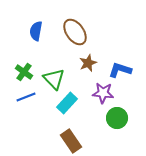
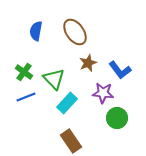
blue L-shape: rotated 145 degrees counterclockwise
